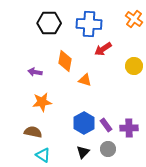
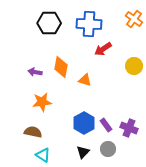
orange diamond: moved 4 px left, 6 px down
purple cross: rotated 24 degrees clockwise
